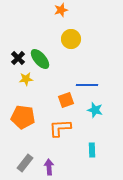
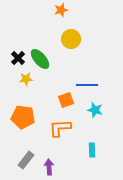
gray rectangle: moved 1 px right, 3 px up
